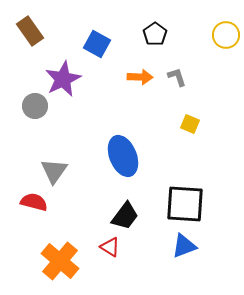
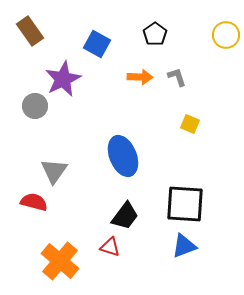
red triangle: rotated 15 degrees counterclockwise
